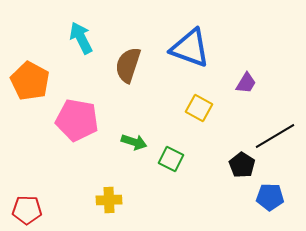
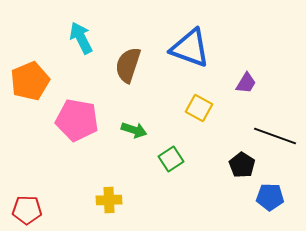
orange pentagon: rotated 21 degrees clockwise
black line: rotated 51 degrees clockwise
green arrow: moved 12 px up
green square: rotated 30 degrees clockwise
